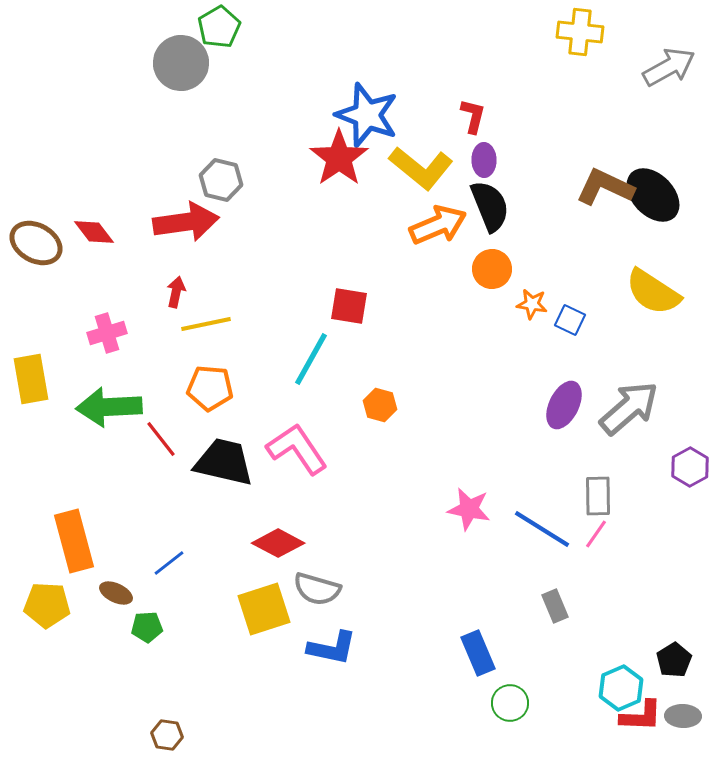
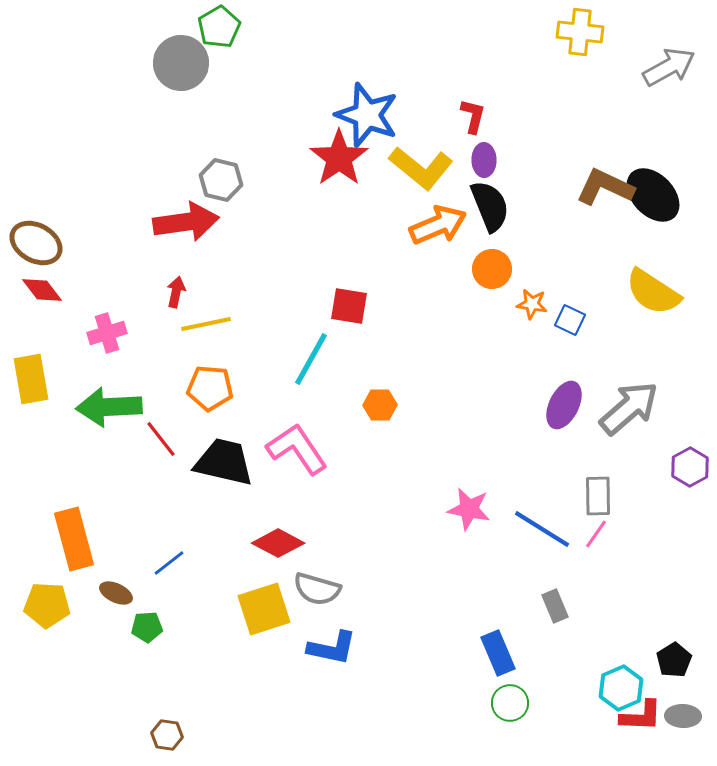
red diamond at (94, 232): moved 52 px left, 58 px down
orange hexagon at (380, 405): rotated 16 degrees counterclockwise
orange rectangle at (74, 541): moved 2 px up
blue rectangle at (478, 653): moved 20 px right
